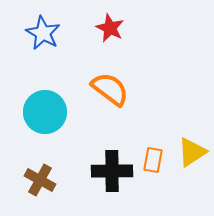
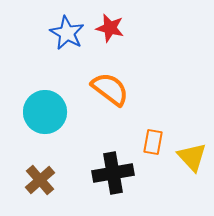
red star: rotated 12 degrees counterclockwise
blue star: moved 24 px right
yellow triangle: moved 5 px down; rotated 40 degrees counterclockwise
orange rectangle: moved 18 px up
black cross: moved 1 px right, 2 px down; rotated 9 degrees counterclockwise
brown cross: rotated 20 degrees clockwise
